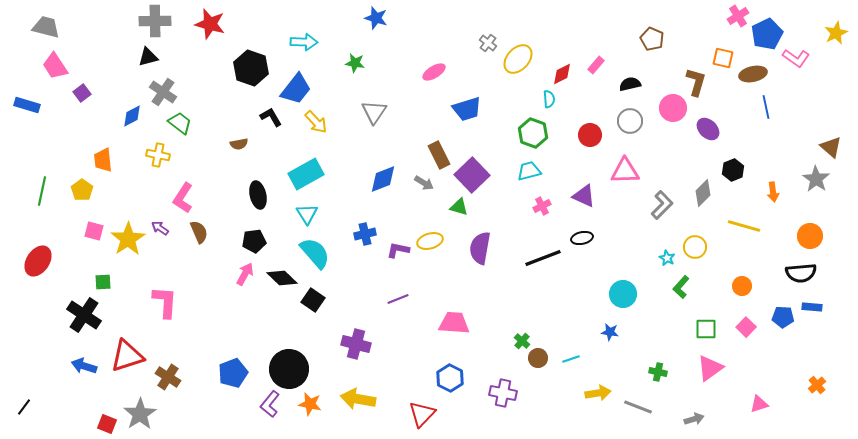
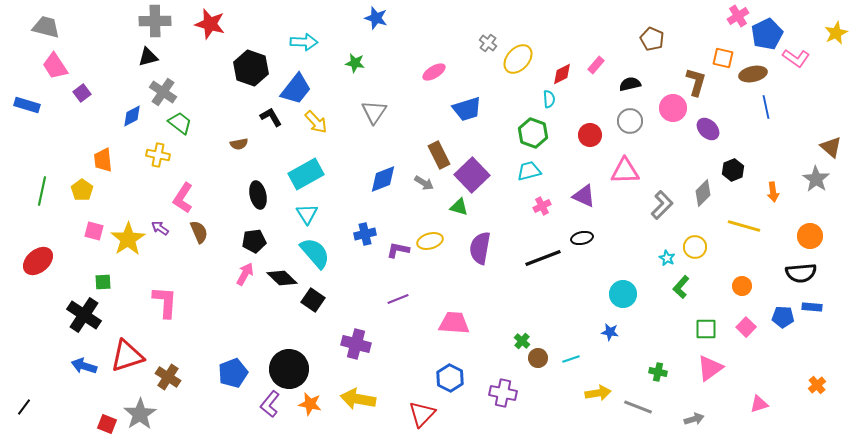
red ellipse at (38, 261): rotated 16 degrees clockwise
